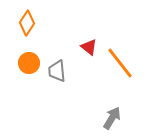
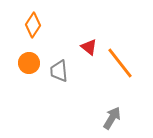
orange diamond: moved 6 px right, 2 px down
gray trapezoid: moved 2 px right
